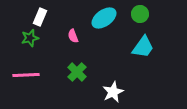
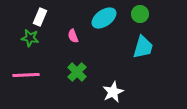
green star: rotated 24 degrees clockwise
cyan trapezoid: rotated 20 degrees counterclockwise
